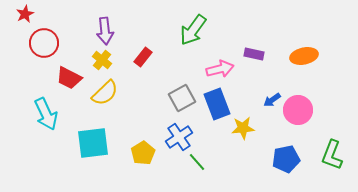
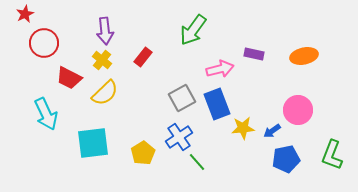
blue arrow: moved 31 px down
